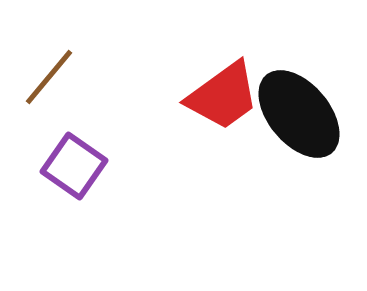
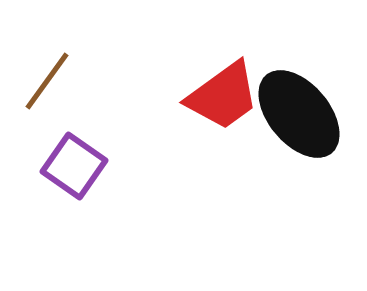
brown line: moved 2 px left, 4 px down; rotated 4 degrees counterclockwise
